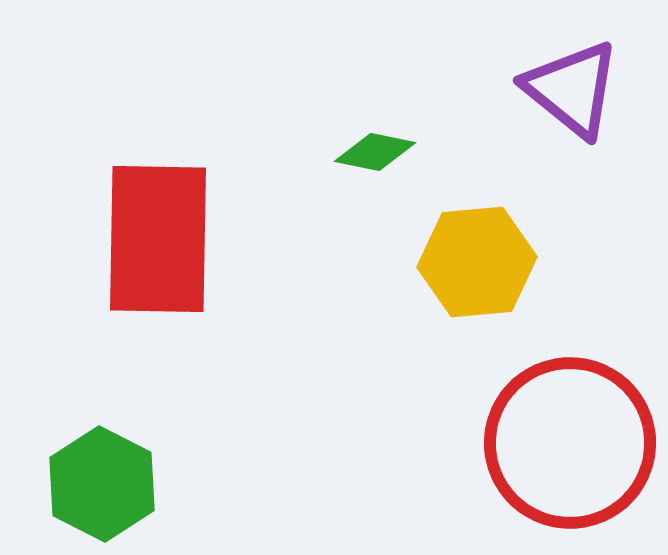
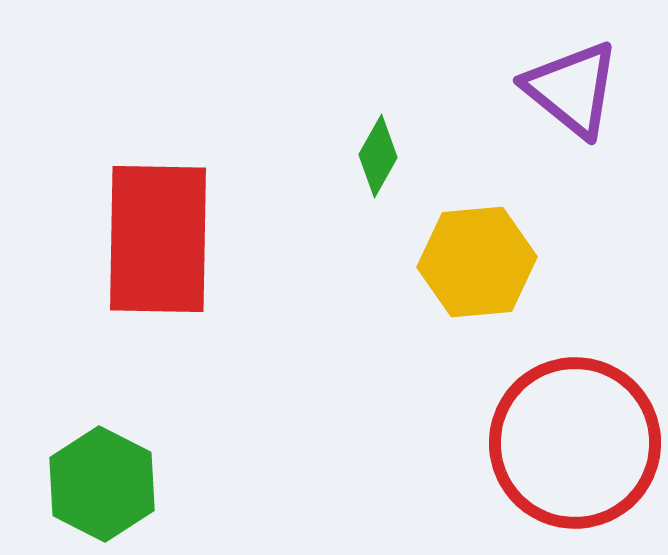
green diamond: moved 3 px right, 4 px down; rotated 72 degrees counterclockwise
red circle: moved 5 px right
